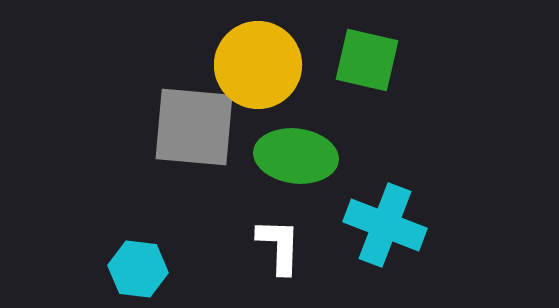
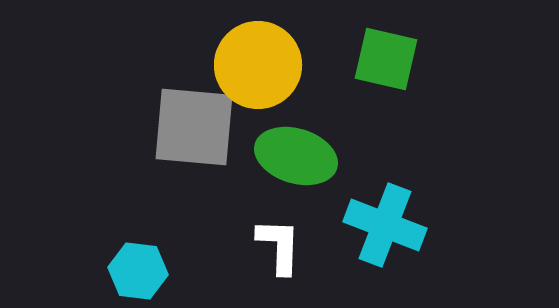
green square: moved 19 px right, 1 px up
green ellipse: rotated 10 degrees clockwise
cyan hexagon: moved 2 px down
